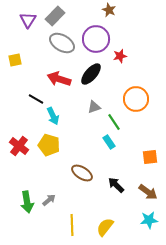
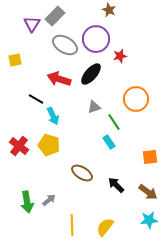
purple triangle: moved 4 px right, 4 px down
gray ellipse: moved 3 px right, 2 px down
